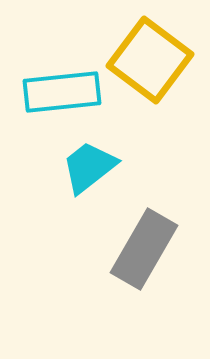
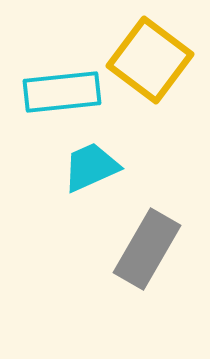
cyan trapezoid: moved 2 px right; rotated 14 degrees clockwise
gray rectangle: moved 3 px right
